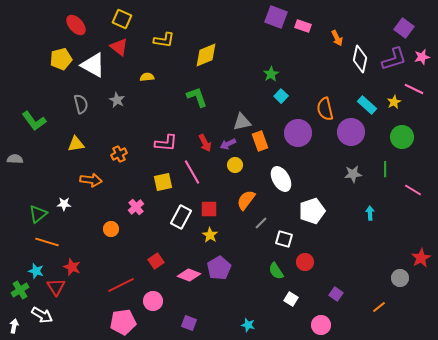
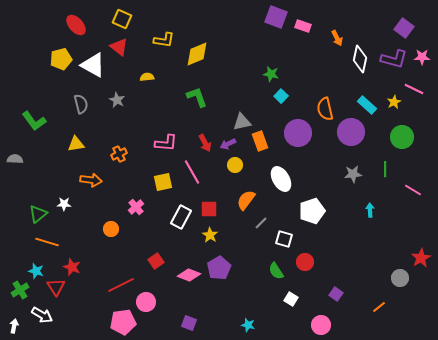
yellow diamond at (206, 55): moved 9 px left, 1 px up
pink star at (422, 57): rotated 14 degrees clockwise
purple L-shape at (394, 59): rotated 32 degrees clockwise
green star at (271, 74): rotated 28 degrees counterclockwise
cyan arrow at (370, 213): moved 3 px up
pink circle at (153, 301): moved 7 px left, 1 px down
